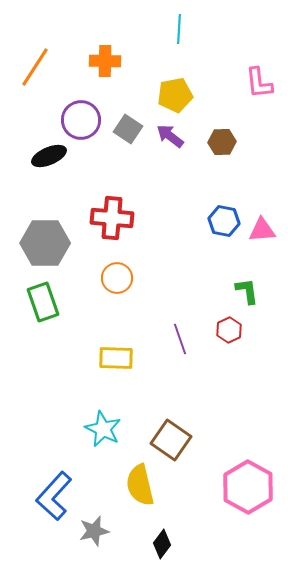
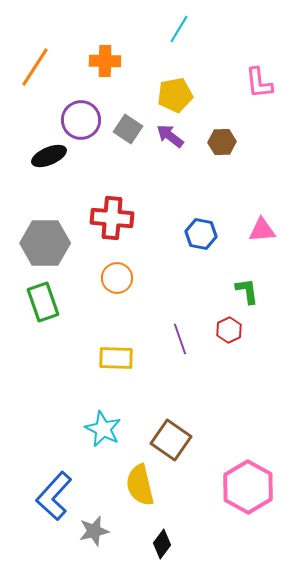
cyan line: rotated 28 degrees clockwise
blue hexagon: moved 23 px left, 13 px down
